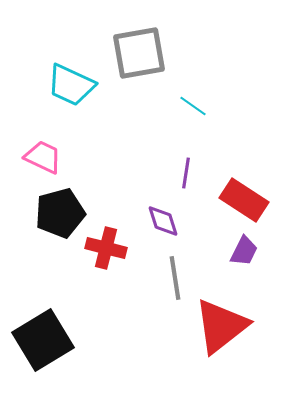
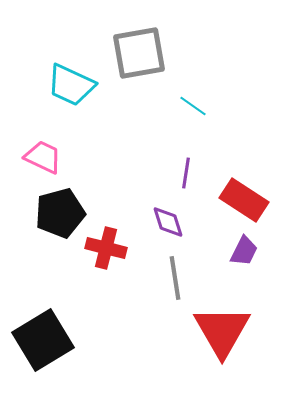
purple diamond: moved 5 px right, 1 px down
red triangle: moved 1 px right, 5 px down; rotated 22 degrees counterclockwise
